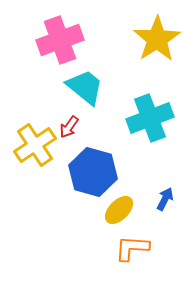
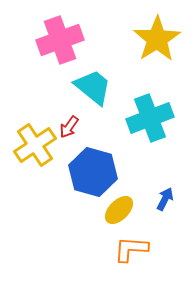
cyan trapezoid: moved 8 px right
orange L-shape: moved 1 px left, 1 px down
